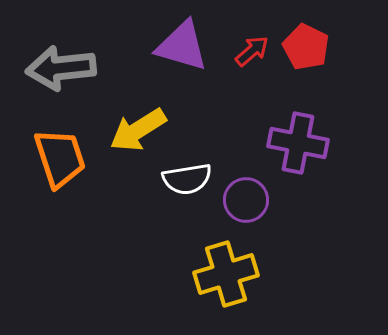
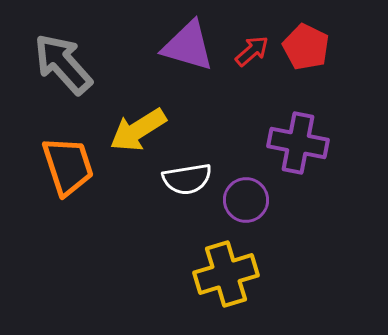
purple triangle: moved 6 px right
gray arrow: moved 2 px right, 4 px up; rotated 54 degrees clockwise
orange trapezoid: moved 8 px right, 8 px down
